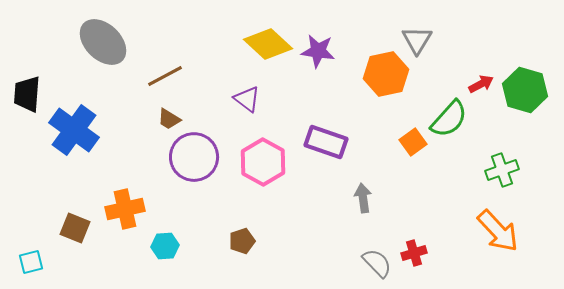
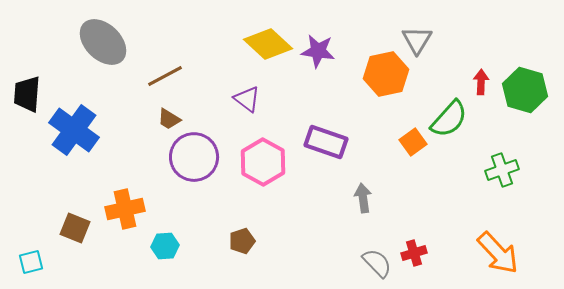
red arrow: moved 2 px up; rotated 60 degrees counterclockwise
orange arrow: moved 22 px down
